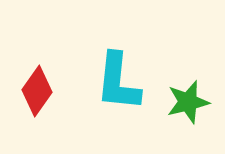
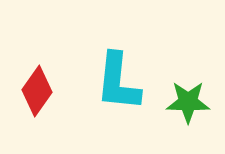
green star: rotated 15 degrees clockwise
